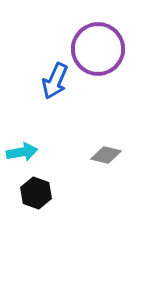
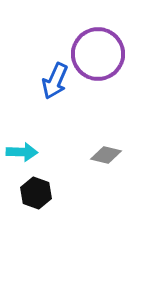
purple circle: moved 5 px down
cyan arrow: rotated 12 degrees clockwise
